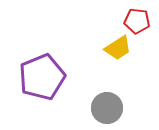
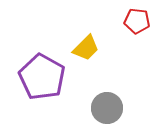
yellow trapezoid: moved 32 px left; rotated 12 degrees counterclockwise
purple pentagon: rotated 21 degrees counterclockwise
